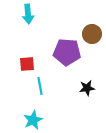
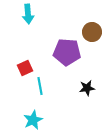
brown circle: moved 2 px up
red square: moved 2 px left, 4 px down; rotated 21 degrees counterclockwise
